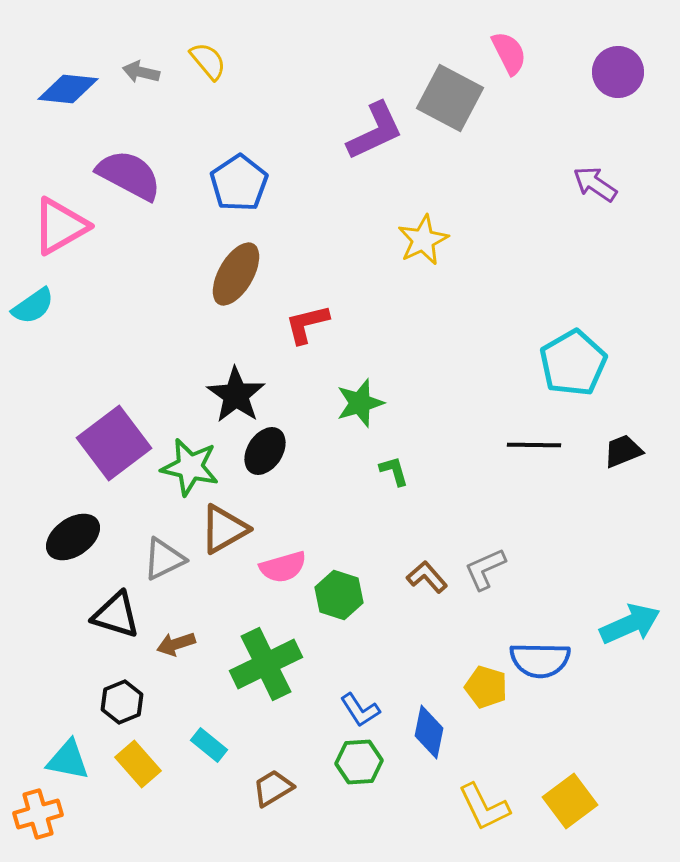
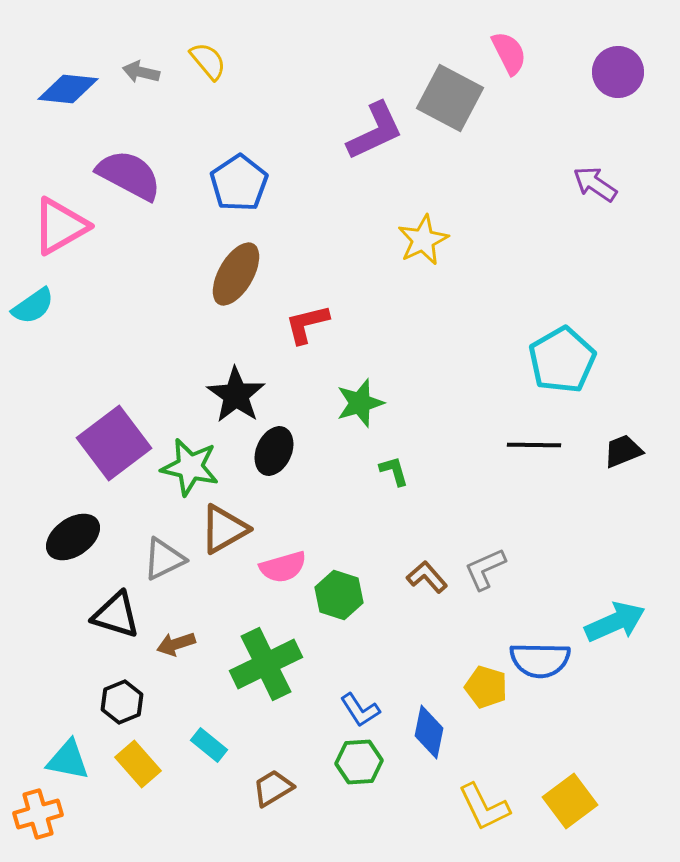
cyan pentagon at (573, 363): moved 11 px left, 3 px up
black ellipse at (265, 451): moved 9 px right; rotated 9 degrees counterclockwise
cyan arrow at (630, 624): moved 15 px left, 2 px up
